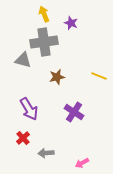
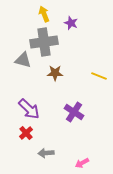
brown star: moved 2 px left, 4 px up; rotated 14 degrees clockwise
purple arrow: rotated 15 degrees counterclockwise
red cross: moved 3 px right, 5 px up
